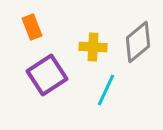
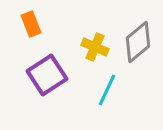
orange rectangle: moved 1 px left, 3 px up
yellow cross: moved 2 px right; rotated 20 degrees clockwise
cyan line: moved 1 px right
